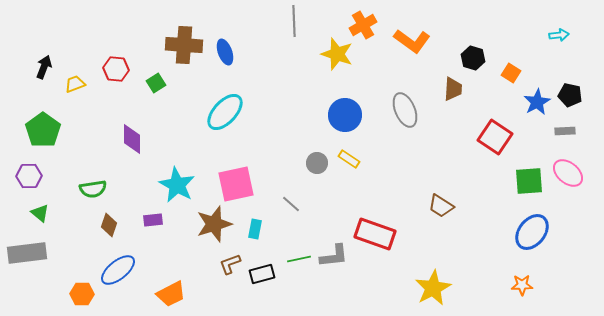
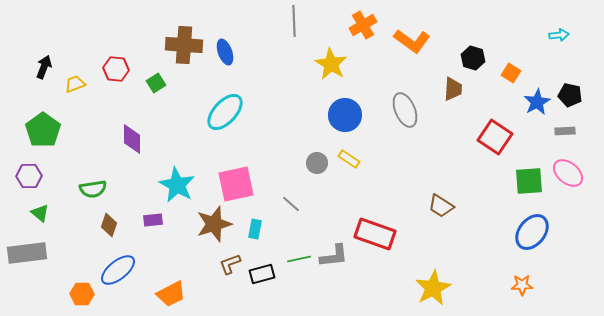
yellow star at (337, 54): moved 6 px left, 10 px down; rotated 12 degrees clockwise
